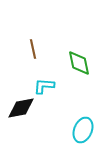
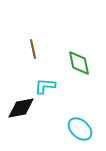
cyan L-shape: moved 1 px right
cyan ellipse: moved 3 px left, 1 px up; rotated 70 degrees counterclockwise
